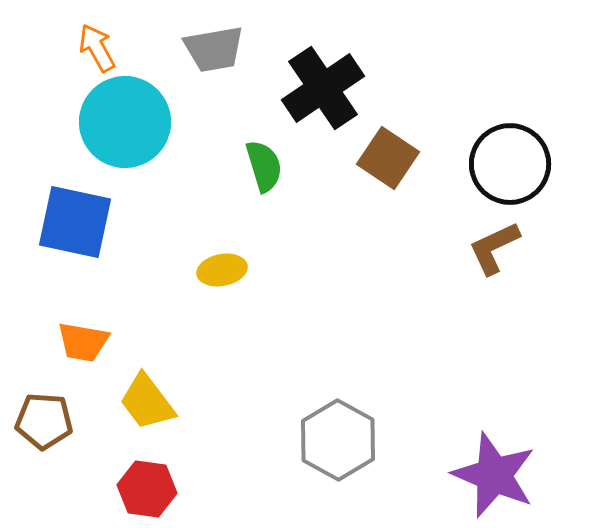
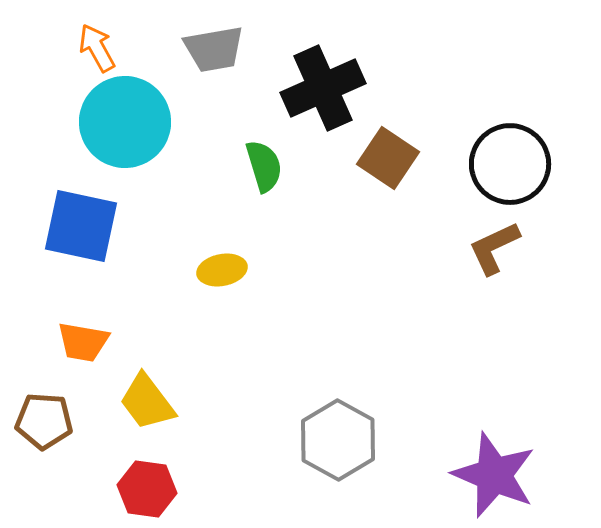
black cross: rotated 10 degrees clockwise
blue square: moved 6 px right, 4 px down
